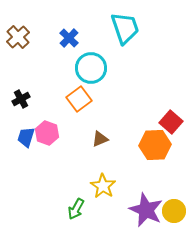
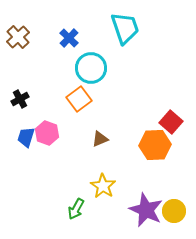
black cross: moved 1 px left
